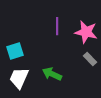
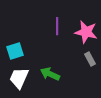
gray rectangle: rotated 16 degrees clockwise
green arrow: moved 2 px left
